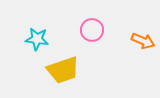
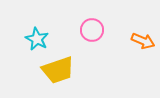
cyan star: rotated 20 degrees clockwise
yellow trapezoid: moved 5 px left
